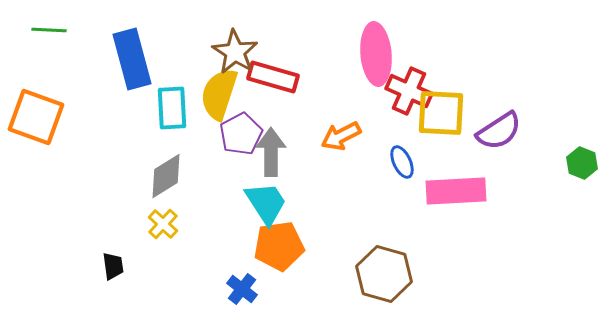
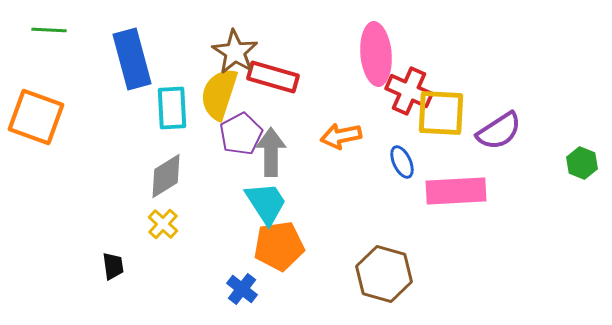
orange arrow: rotated 15 degrees clockwise
